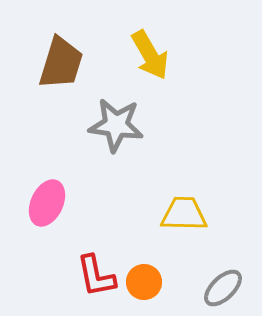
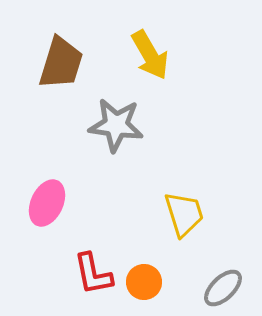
yellow trapezoid: rotated 72 degrees clockwise
red L-shape: moved 3 px left, 2 px up
